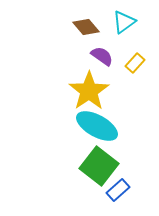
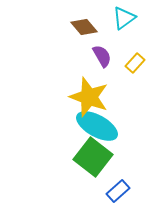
cyan triangle: moved 4 px up
brown diamond: moved 2 px left
purple semicircle: rotated 25 degrees clockwise
yellow star: moved 6 px down; rotated 18 degrees counterclockwise
green square: moved 6 px left, 9 px up
blue rectangle: moved 1 px down
